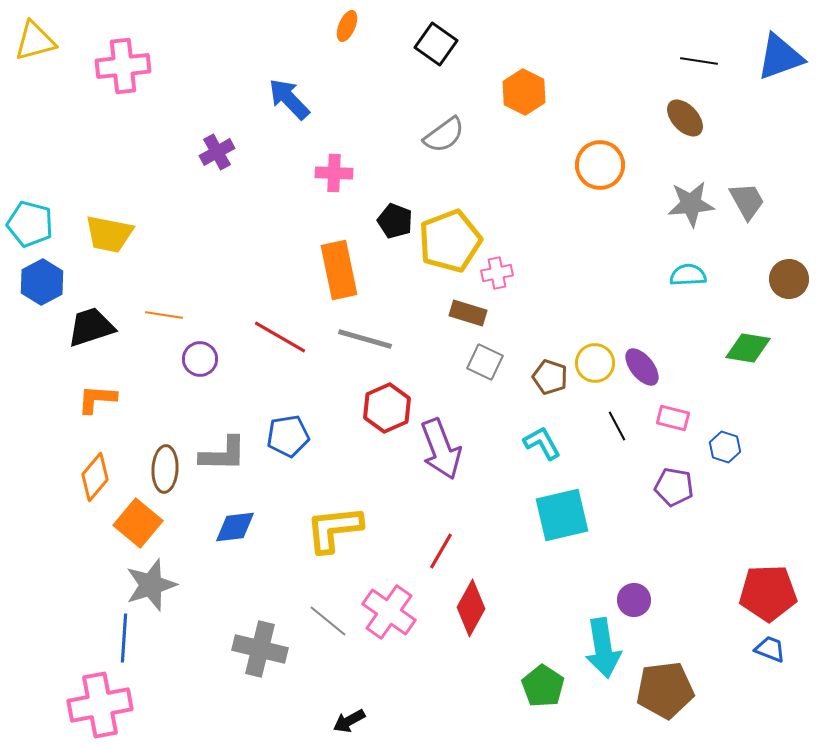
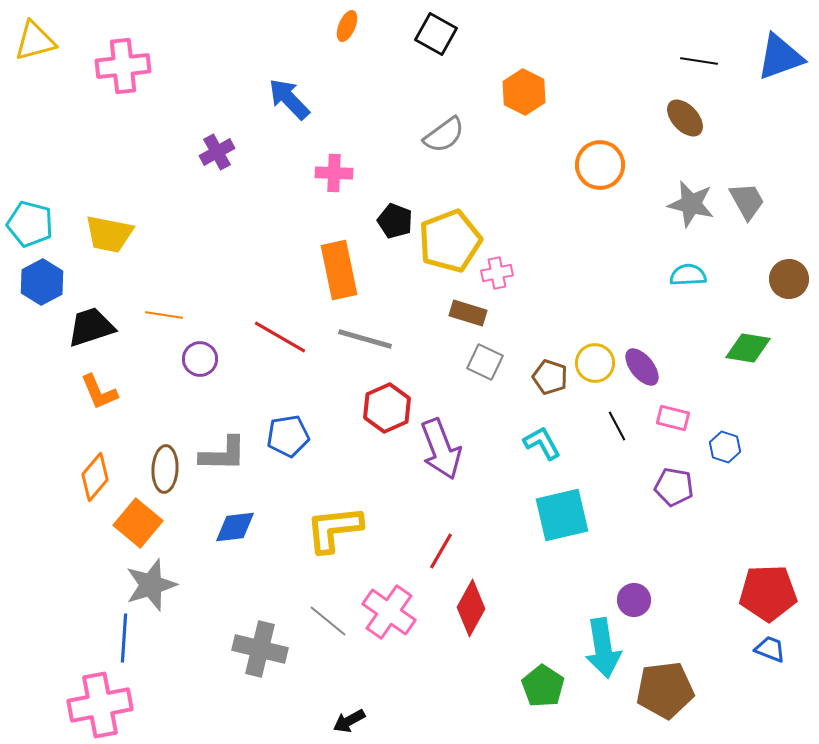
black square at (436, 44): moved 10 px up; rotated 6 degrees counterclockwise
gray star at (691, 204): rotated 18 degrees clockwise
orange L-shape at (97, 399): moved 2 px right, 7 px up; rotated 117 degrees counterclockwise
